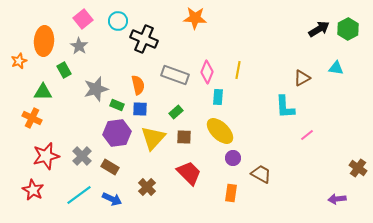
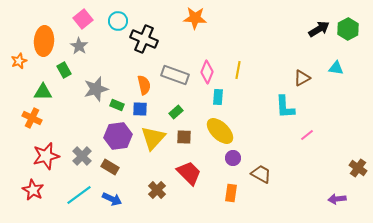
orange semicircle at (138, 85): moved 6 px right
purple hexagon at (117, 133): moved 1 px right, 3 px down
brown cross at (147, 187): moved 10 px right, 3 px down
